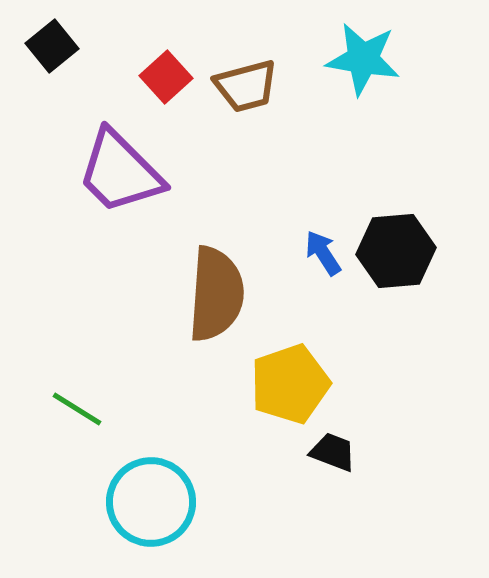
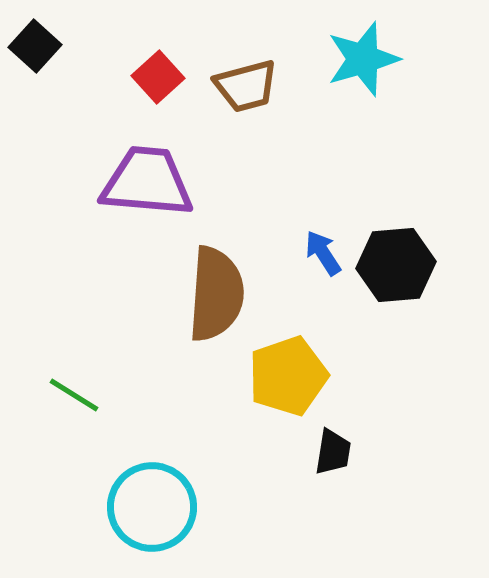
black square: moved 17 px left; rotated 9 degrees counterclockwise
cyan star: rotated 26 degrees counterclockwise
red square: moved 8 px left
purple trapezoid: moved 27 px right, 10 px down; rotated 140 degrees clockwise
black hexagon: moved 14 px down
yellow pentagon: moved 2 px left, 8 px up
green line: moved 3 px left, 14 px up
black trapezoid: rotated 78 degrees clockwise
cyan circle: moved 1 px right, 5 px down
